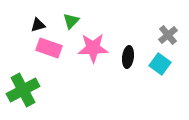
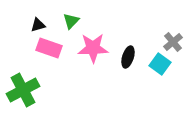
gray cross: moved 5 px right, 7 px down
black ellipse: rotated 10 degrees clockwise
